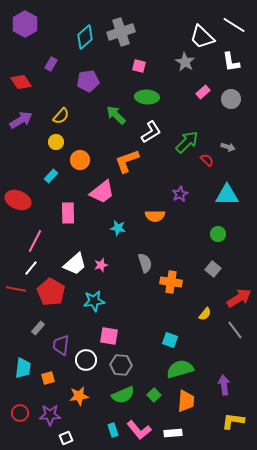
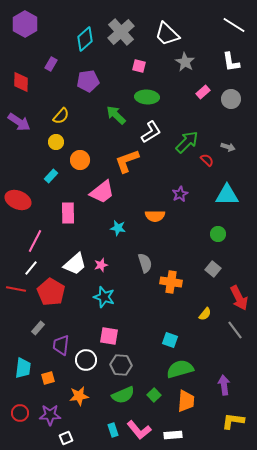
gray cross at (121, 32): rotated 24 degrees counterclockwise
cyan diamond at (85, 37): moved 2 px down
white trapezoid at (202, 37): moved 35 px left, 3 px up
red diamond at (21, 82): rotated 35 degrees clockwise
purple arrow at (21, 120): moved 2 px left, 2 px down; rotated 65 degrees clockwise
red arrow at (239, 298): rotated 95 degrees clockwise
cyan star at (94, 301): moved 10 px right, 4 px up; rotated 25 degrees clockwise
white rectangle at (173, 433): moved 2 px down
